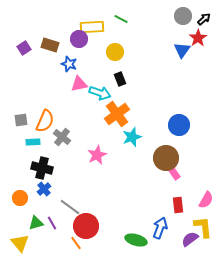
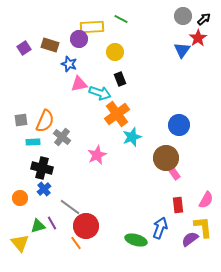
green triangle: moved 2 px right, 3 px down
